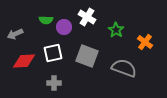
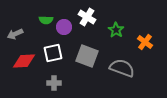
gray semicircle: moved 2 px left
